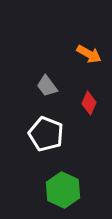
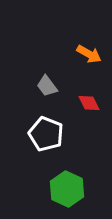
red diamond: rotated 50 degrees counterclockwise
green hexagon: moved 4 px right, 1 px up
